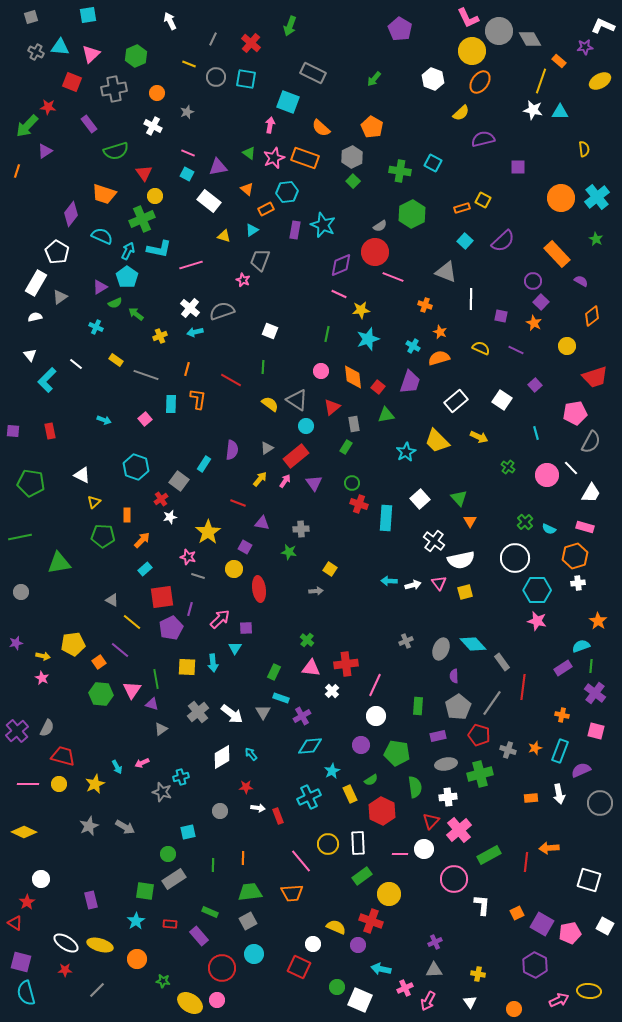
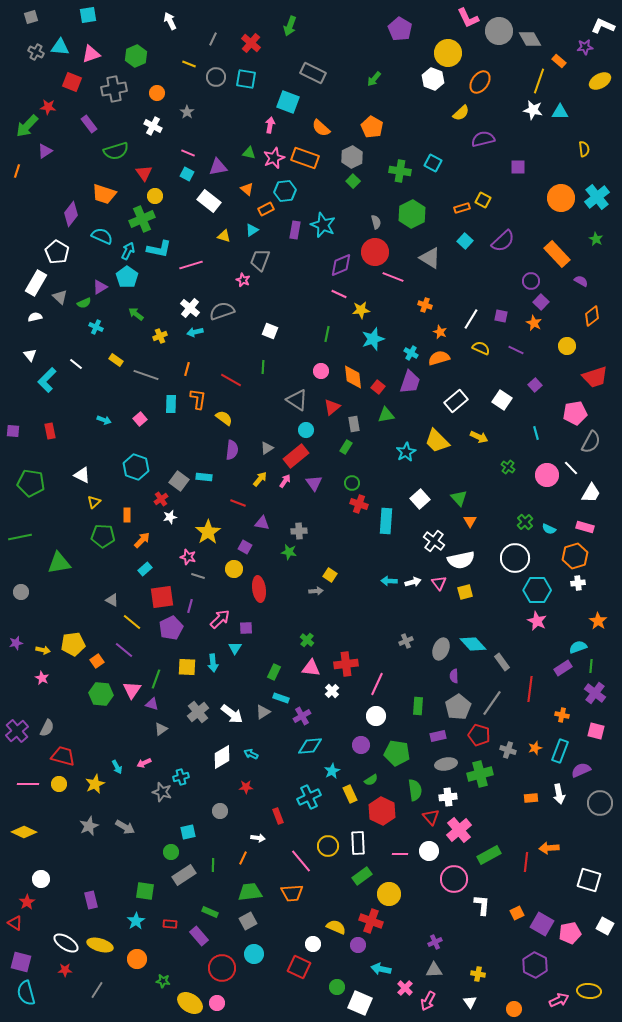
yellow circle at (472, 51): moved 24 px left, 2 px down
pink triangle at (91, 54): rotated 24 degrees clockwise
yellow line at (541, 81): moved 2 px left
gray star at (187, 112): rotated 16 degrees counterclockwise
green triangle at (249, 153): rotated 24 degrees counterclockwise
cyan hexagon at (287, 192): moved 2 px left, 1 px up
gray semicircle at (380, 226): moved 4 px left, 4 px up; rotated 72 degrees counterclockwise
gray triangle at (446, 272): moved 16 px left, 14 px up; rotated 10 degrees clockwise
purple circle at (533, 281): moved 2 px left
gray triangle at (60, 297): rotated 42 degrees counterclockwise
white line at (471, 299): moved 20 px down; rotated 30 degrees clockwise
green semicircle at (115, 303): moved 31 px left
cyan star at (368, 339): moved 5 px right
cyan cross at (413, 346): moved 2 px left, 7 px down
yellow semicircle at (270, 404): moved 46 px left, 14 px down
pink square at (145, 419): moved 5 px left
cyan circle at (306, 426): moved 4 px down
cyan rectangle at (204, 464): moved 13 px down; rotated 63 degrees clockwise
cyan rectangle at (386, 518): moved 3 px down
gray cross at (301, 529): moved 2 px left, 2 px down
yellow square at (330, 569): moved 6 px down
white arrow at (413, 585): moved 3 px up
purple line at (190, 609): moved 3 px up
pink star at (537, 621): rotated 12 degrees clockwise
cyan semicircle at (581, 646): moved 3 px left, 1 px down
purple line at (120, 650): moved 4 px right
yellow arrow at (43, 656): moved 6 px up
orange square at (99, 662): moved 2 px left, 1 px up
green line at (156, 679): rotated 30 degrees clockwise
pink line at (375, 685): moved 2 px right, 1 px up
red line at (523, 687): moved 7 px right, 2 px down
gray triangle at (263, 712): rotated 28 degrees clockwise
cyan arrow at (251, 754): rotated 24 degrees counterclockwise
pink arrow at (142, 763): moved 2 px right
green semicircle at (415, 787): moved 3 px down
white arrow at (258, 808): moved 30 px down
red triangle at (431, 821): moved 4 px up; rotated 24 degrees counterclockwise
yellow circle at (328, 844): moved 2 px down
white circle at (424, 849): moved 5 px right, 2 px down
green circle at (168, 854): moved 3 px right, 2 px up
orange line at (243, 858): rotated 24 degrees clockwise
gray rectangle at (174, 879): moved 10 px right, 4 px up
pink cross at (405, 988): rotated 21 degrees counterclockwise
gray line at (97, 990): rotated 12 degrees counterclockwise
pink circle at (217, 1000): moved 3 px down
white square at (360, 1000): moved 3 px down
